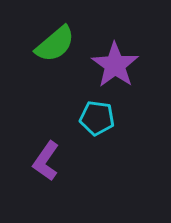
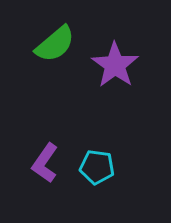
cyan pentagon: moved 49 px down
purple L-shape: moved 1 px left, 2 px down
